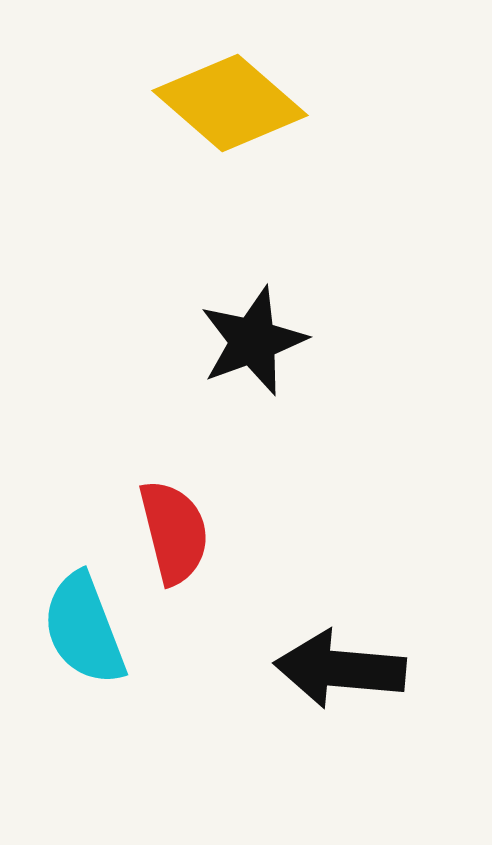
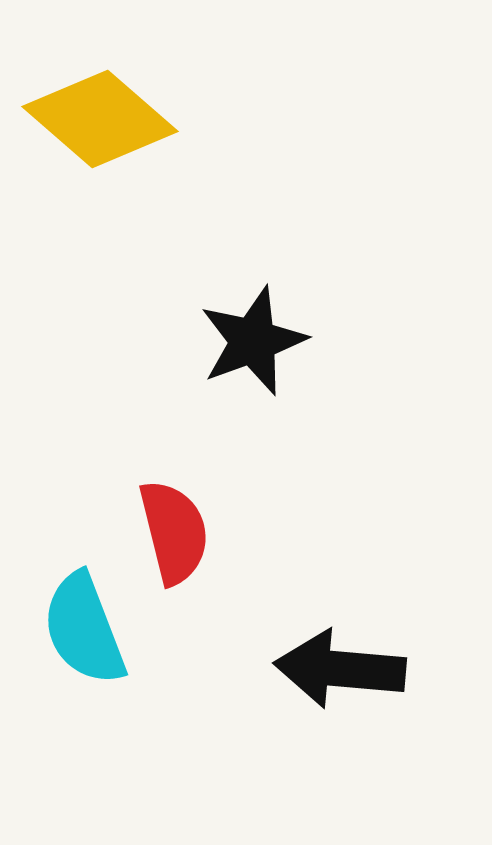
yellow diamond: moved 130 px left, 16 px down
